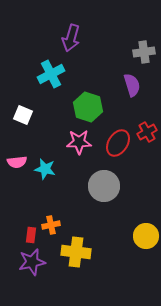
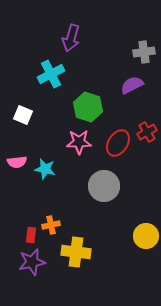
purple semicircle: rotated 100 degrees counterclockwise
